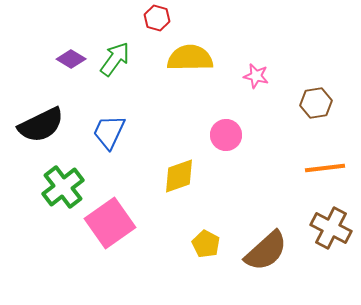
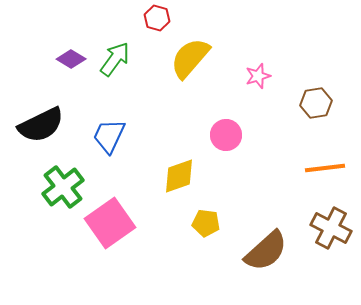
yellow semicircle: rotated 48 degrees counterclockwise
pink star: moved 2 px right; rotated 30 degrees counterclockwise
blue trapezoid: moved 4 px down
yellow pentagon: moved 21 px up; rotated 20 degrees counterclockwise
